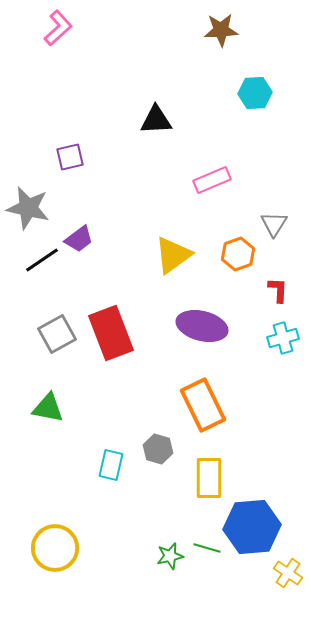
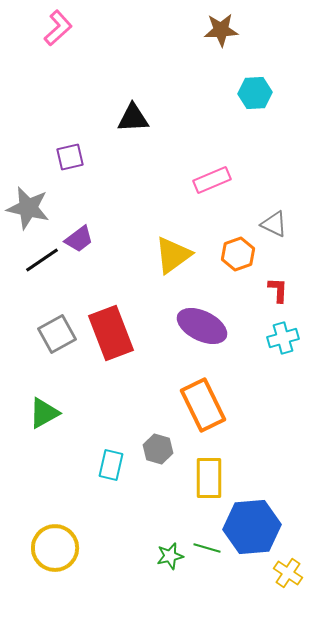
black triangle: moved 23 px left, 2 px up
gray triangle: rotated 36 degrees counterclockwise
purple ellipse: rotated 12 degrees clockwise
green triangle: moved 4 px left, 5 px down; rotated 40 degrees counterclockwise
